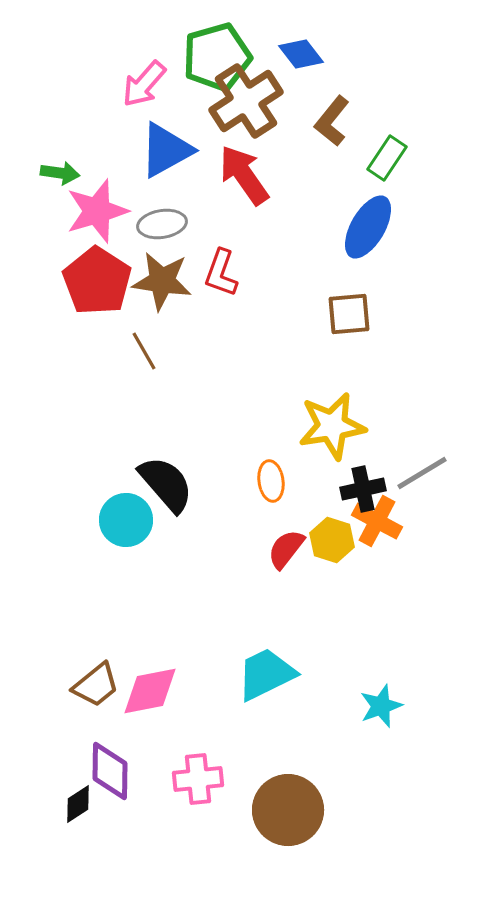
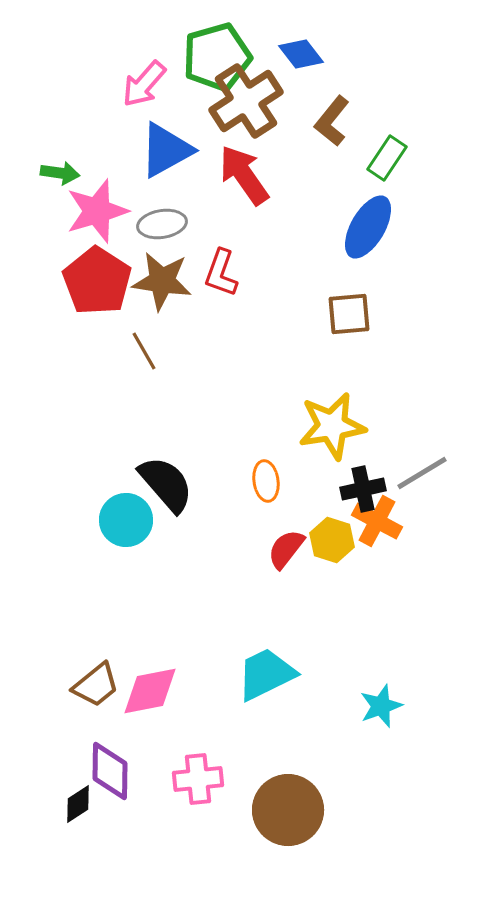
orange ellipse: moved 5 px left
